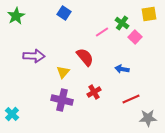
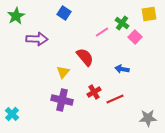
purple arrow: moved 3 px right, 17 px up
red line: moved 16 px left
